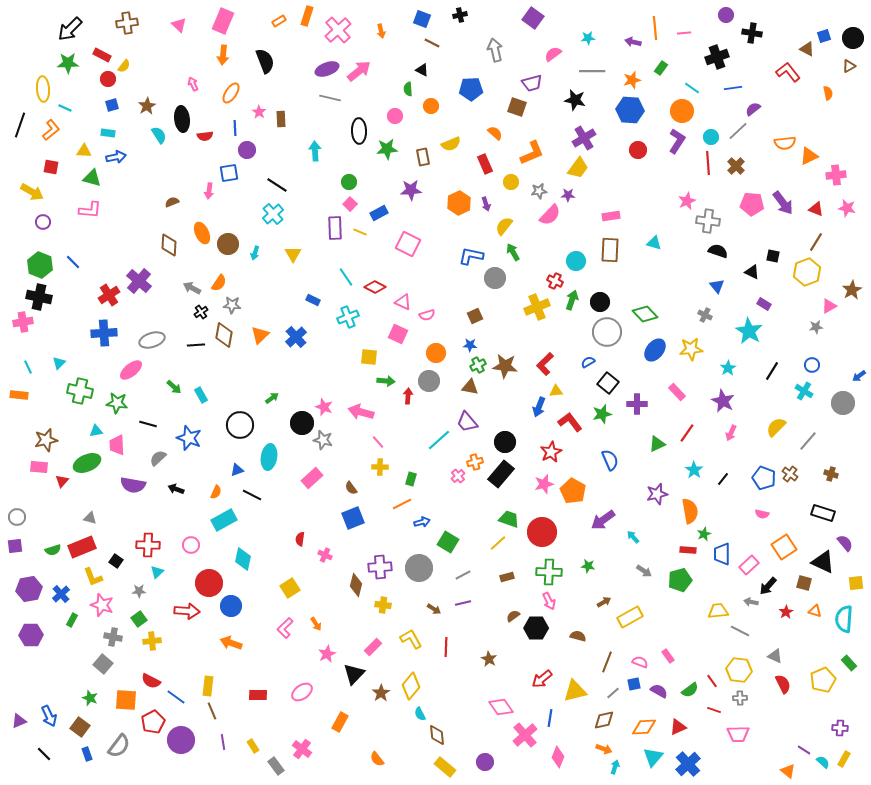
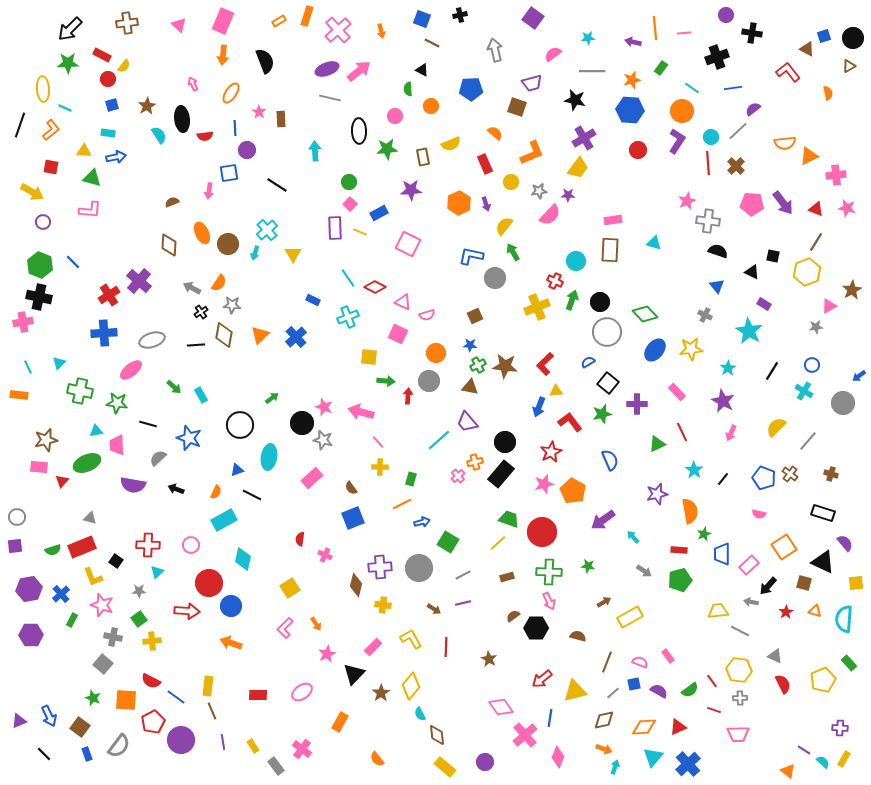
cyan cross at (273, 214): moved 6 px left, 16 px down
pink rectangle at (611, 216): moved 2 px right, 4 px down
cyan line at (346, 277): moved 2 px right, 1 px down
red line at (687, 433): moved 5 px left, 1 px up; rotated 60 degrees counterclockwise
pink semicircle at (762, 514): moved 3 px left
red rectangle at (688, 550): moved 9 px left
green star at (90, 698): moved 3 px right
